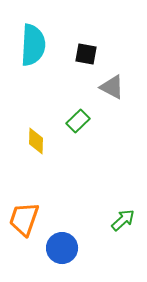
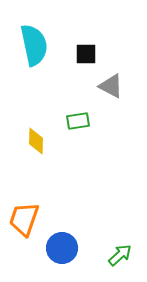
cyan semicircle: moved 1 px right; rotated 15 degrees counterclockwise
black square: rotated 10 degrees counterclockwise
gray triangle: moved 1 px left, 1 px up
green rectangle: rotated 35 degrees clockwise
green arrow: moved 3 px left, 35 px down
